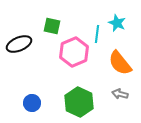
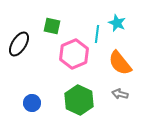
black ellipse: rotated 35 degrees counterclockwise
pink hexagon: moved 2 px down
green hexagon: moved 2 px up
